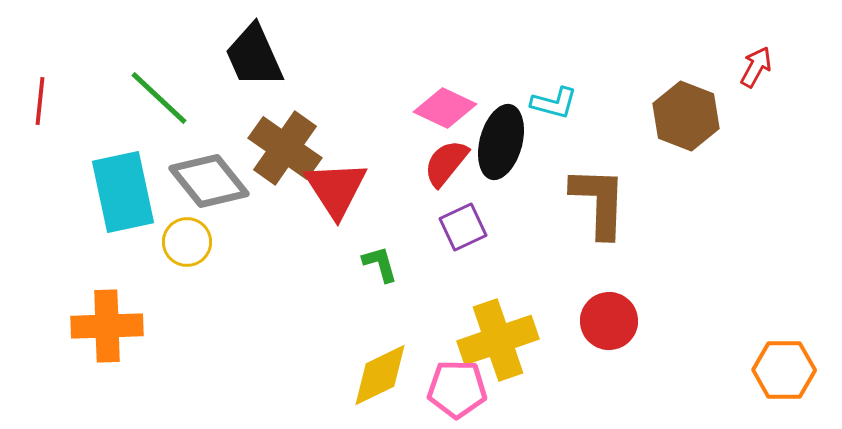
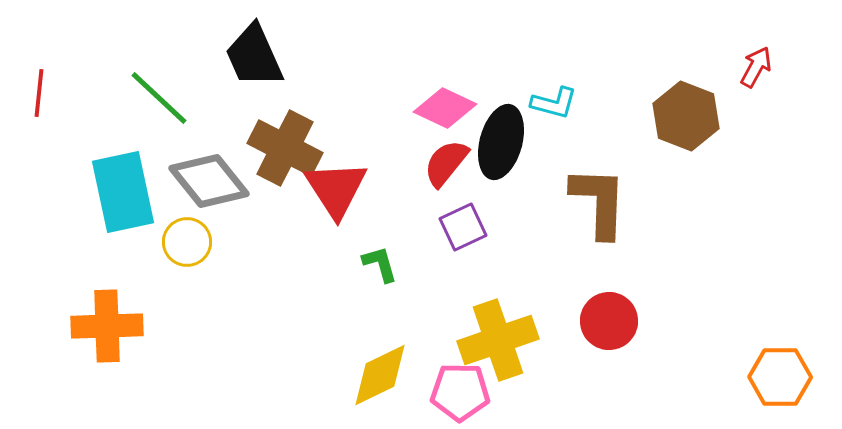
red line: moved 1 px left, 8 px up
brown cross: rotated 8 degrees counterclockwise
orange hexagon: moved 4 px left, 7 px down
pink pentagon: moved 3 px right, 3 px down
